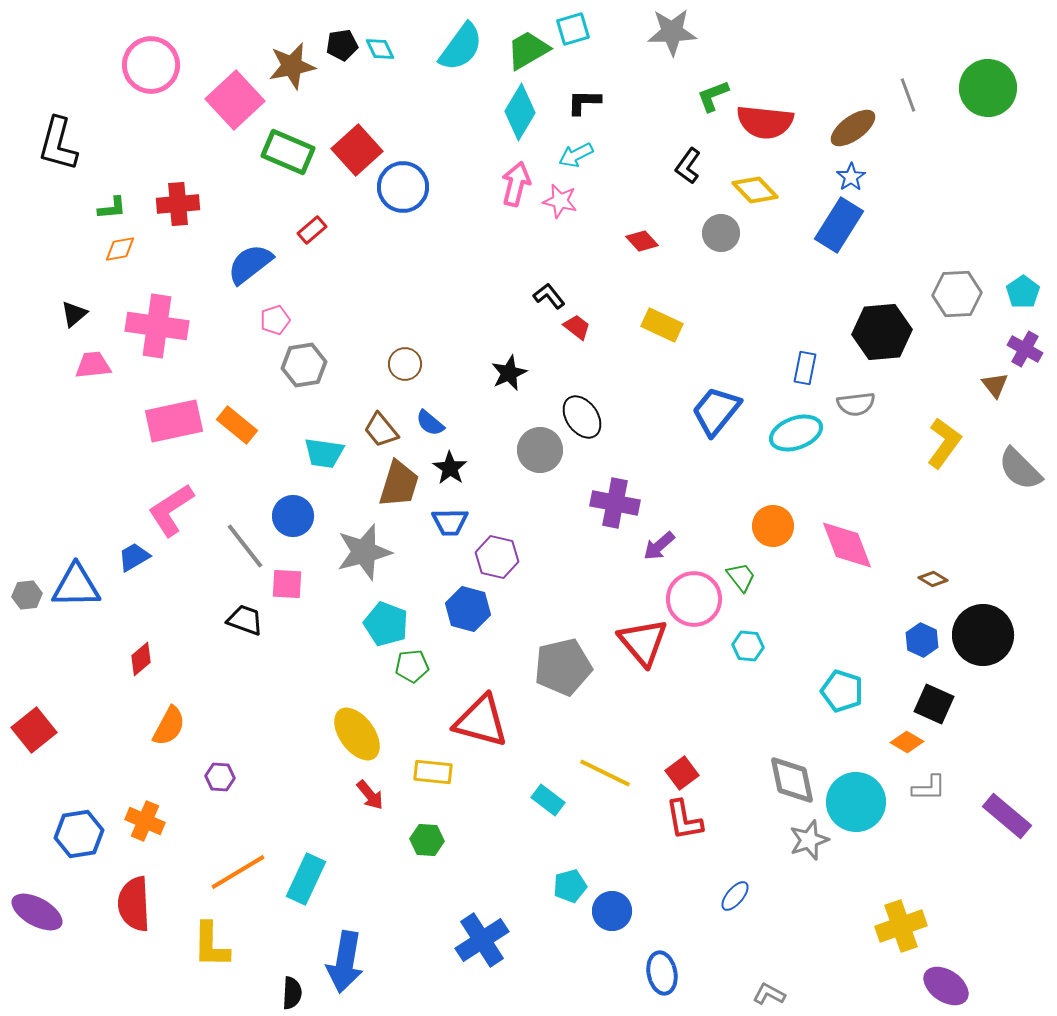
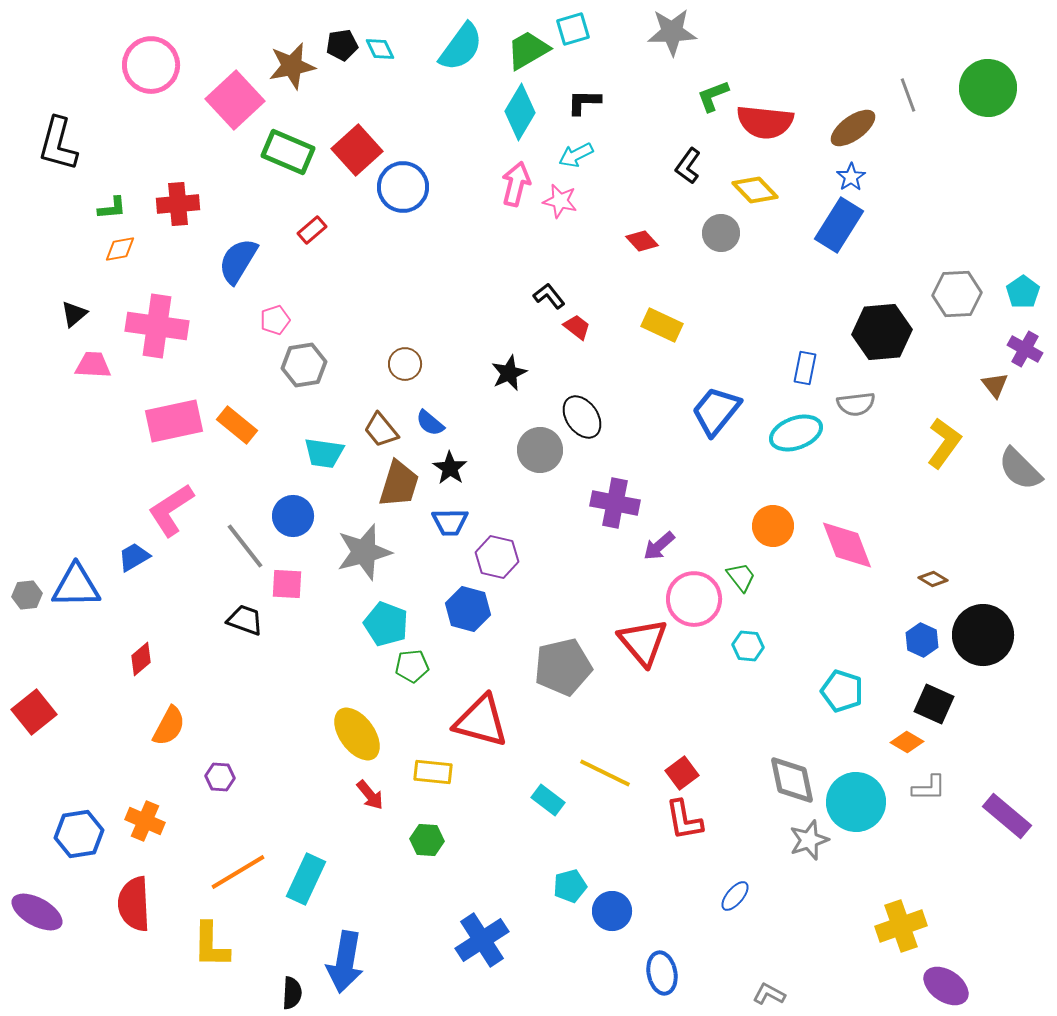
blue semicircle at (250, 264): moved 12 px left, 3 px up; rotated 21 degrees counterclockwise
pink trapezoid at (93, 365): rotated 9 degrees clockwise
red square at (34, 730): moved 18 px up
